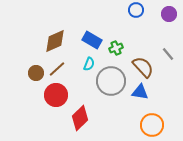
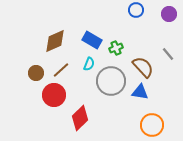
brown line: moved 4 px right, 1 px down
red circle: moved 2 px left
